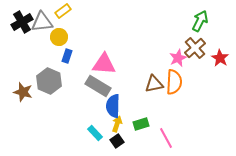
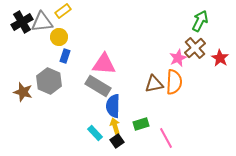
blue rectangle: moved 2 px left
yellow arrow: moved 2 px left, 2 px down; rotated 35 degrees counterclockwise
